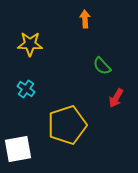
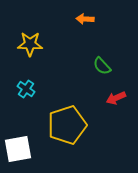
orange arrow: rotated 84 degrees counterclockwise
red arrow: rotated 36 degrees clockwise
